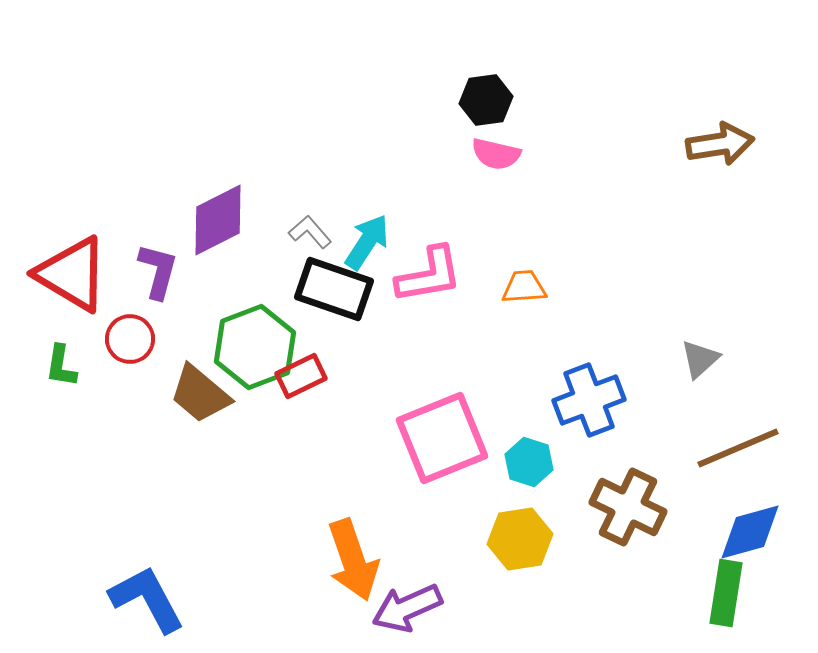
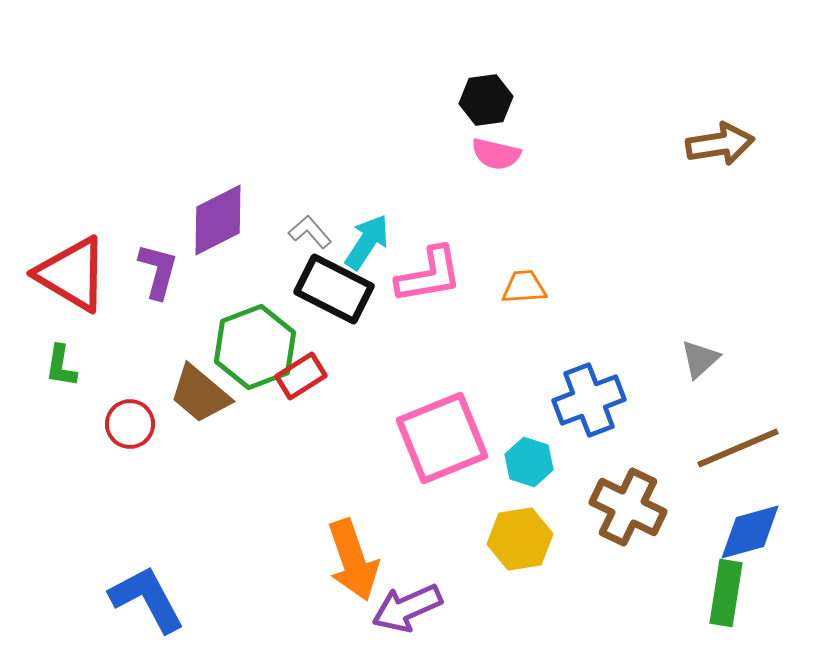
black rectangle: rotated 8 degrees clockwise
red circle: moved 85 px down
red rectangle: rotated 6 degrees counterclockwise
